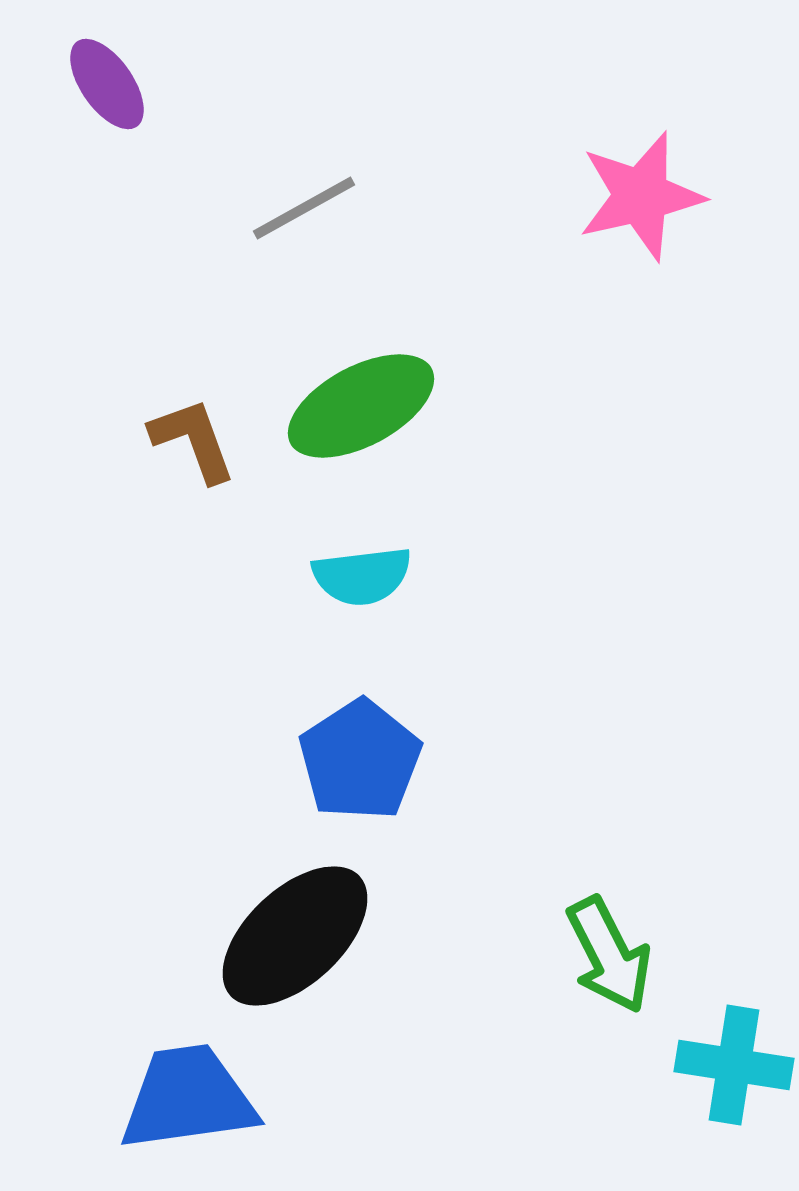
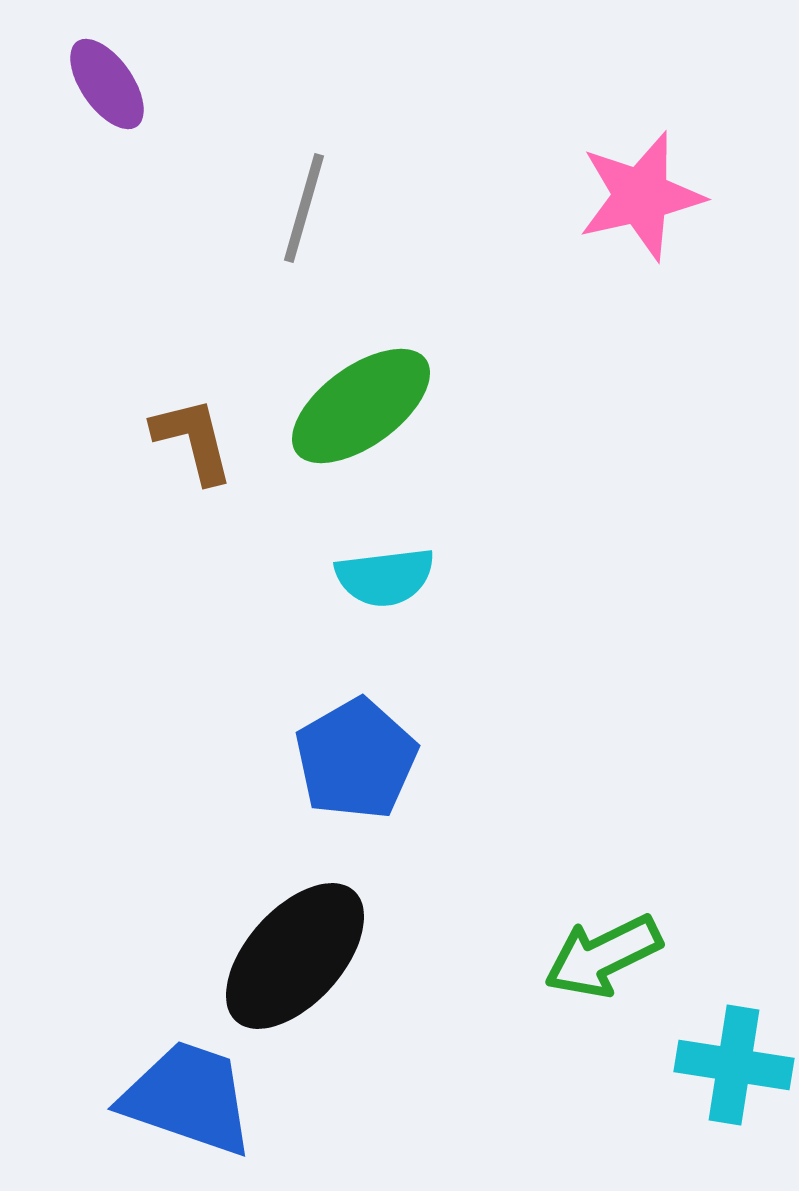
gray line: rotated 45 degrees counterclockwise
green ellipse: rotated 8 degrees counterclockwise
brown L-shape: rotated 6 degrees clockwise
cyan semicircle: moved 23 px right, 1 px down
blue pentagon: moved 4 px left, 1 px up; rotated 3 degrees clockwise
black ellipse: moved 20 px down; rotated 5 degrees counterclockwise
green arrow: moved 6 px left, 1 px down; rotated 91 degrees clockwise
blue trapezoid: rotated 27 degrees clockwise
